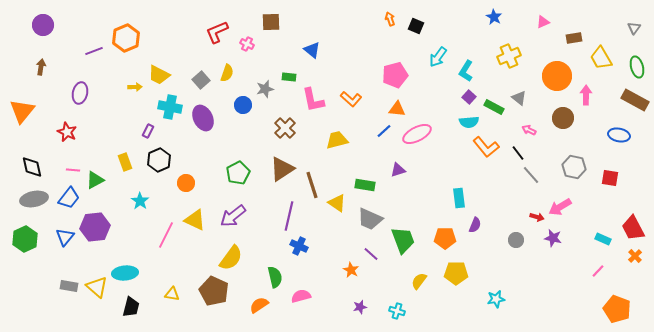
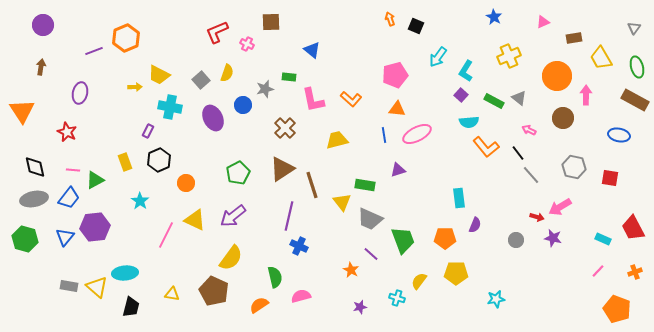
purple square at (469, 97): moved 8 px left, 2 px up
green rectangle at (494, 107): moved 6 px up
orange triangle at (22, 111): rotated 12 degrees counterclockwise
purple ellipse at (203, 118): moved 10 px right
blue line at (384, 131): moved 4 px down; rotated 56 degrees counterclockwise
black diamond at (32, 167): moved 3 px right
yellow triangle at (337, 203): moved 5 px right, 1 px up; rotated 18 degrees clockwise
green hexagon at (25, 239): rotated 20 degrees counterclockwise
orange cross at (635, 256): moved 16 px down; rotated 24 degrees clockwise
cyan cross at (397, 311): moved 13 px up
